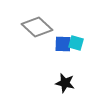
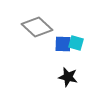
black star: moved 3 px right, 6 px up
